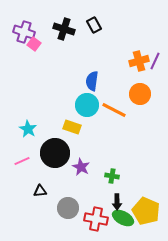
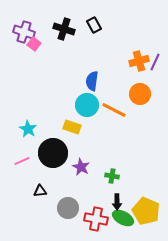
purple line: moved 1 px down
black circle: moved 2 px left
